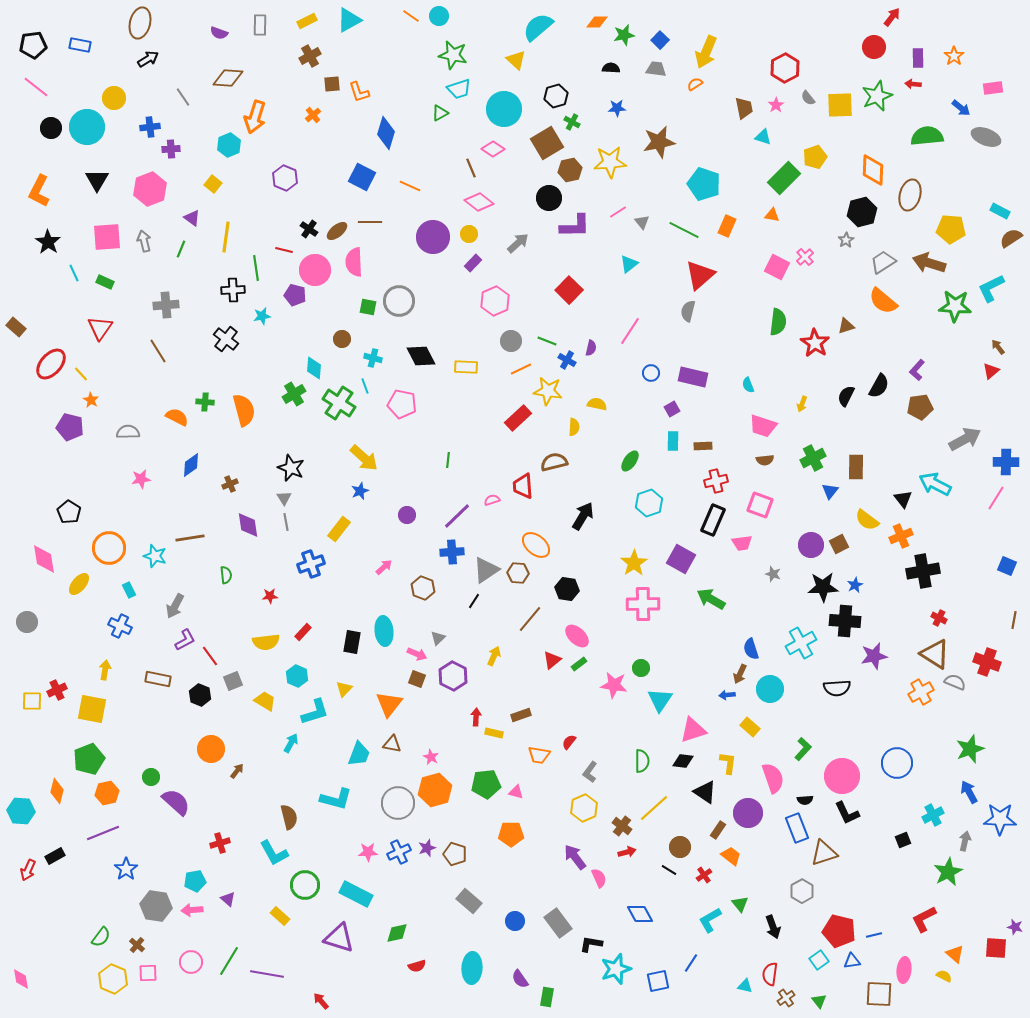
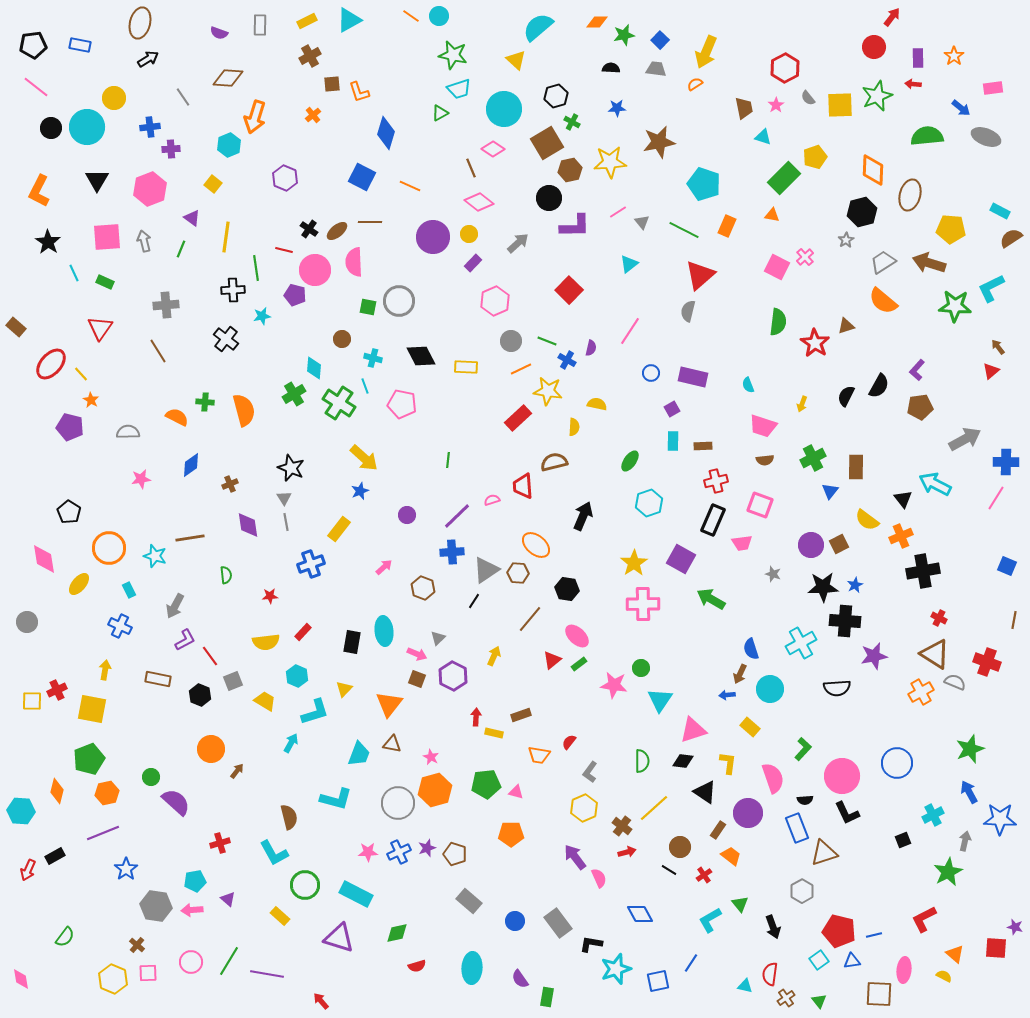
black arrow at (583, 516): rotated 8 degrees counterclockwise
green semicircle at (101, 937): moved 36 px left
